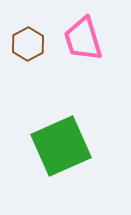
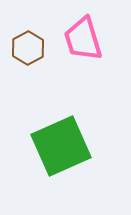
brown hexagon: moved 4 px down
